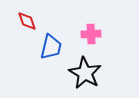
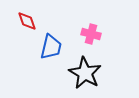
pink cross: rotated 18 degrees clockwise
